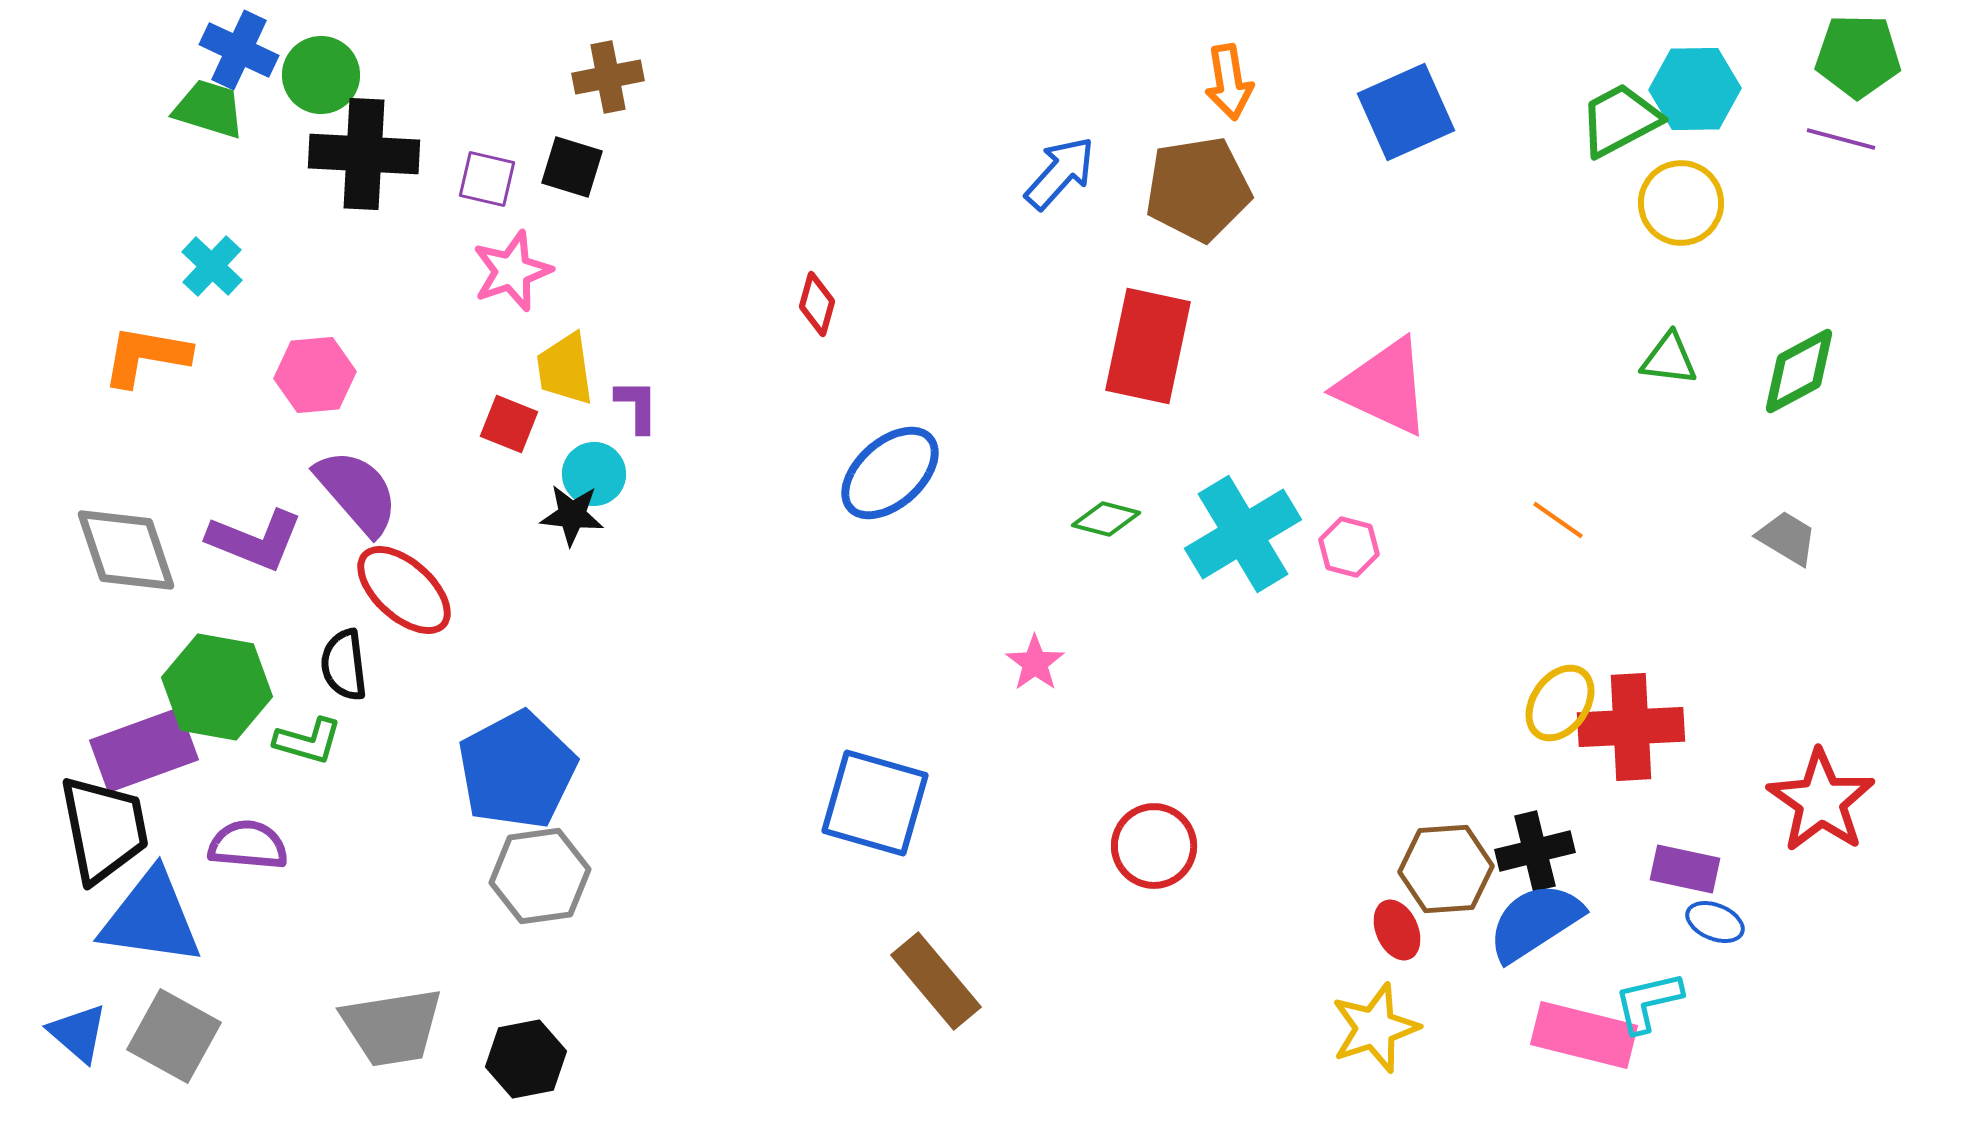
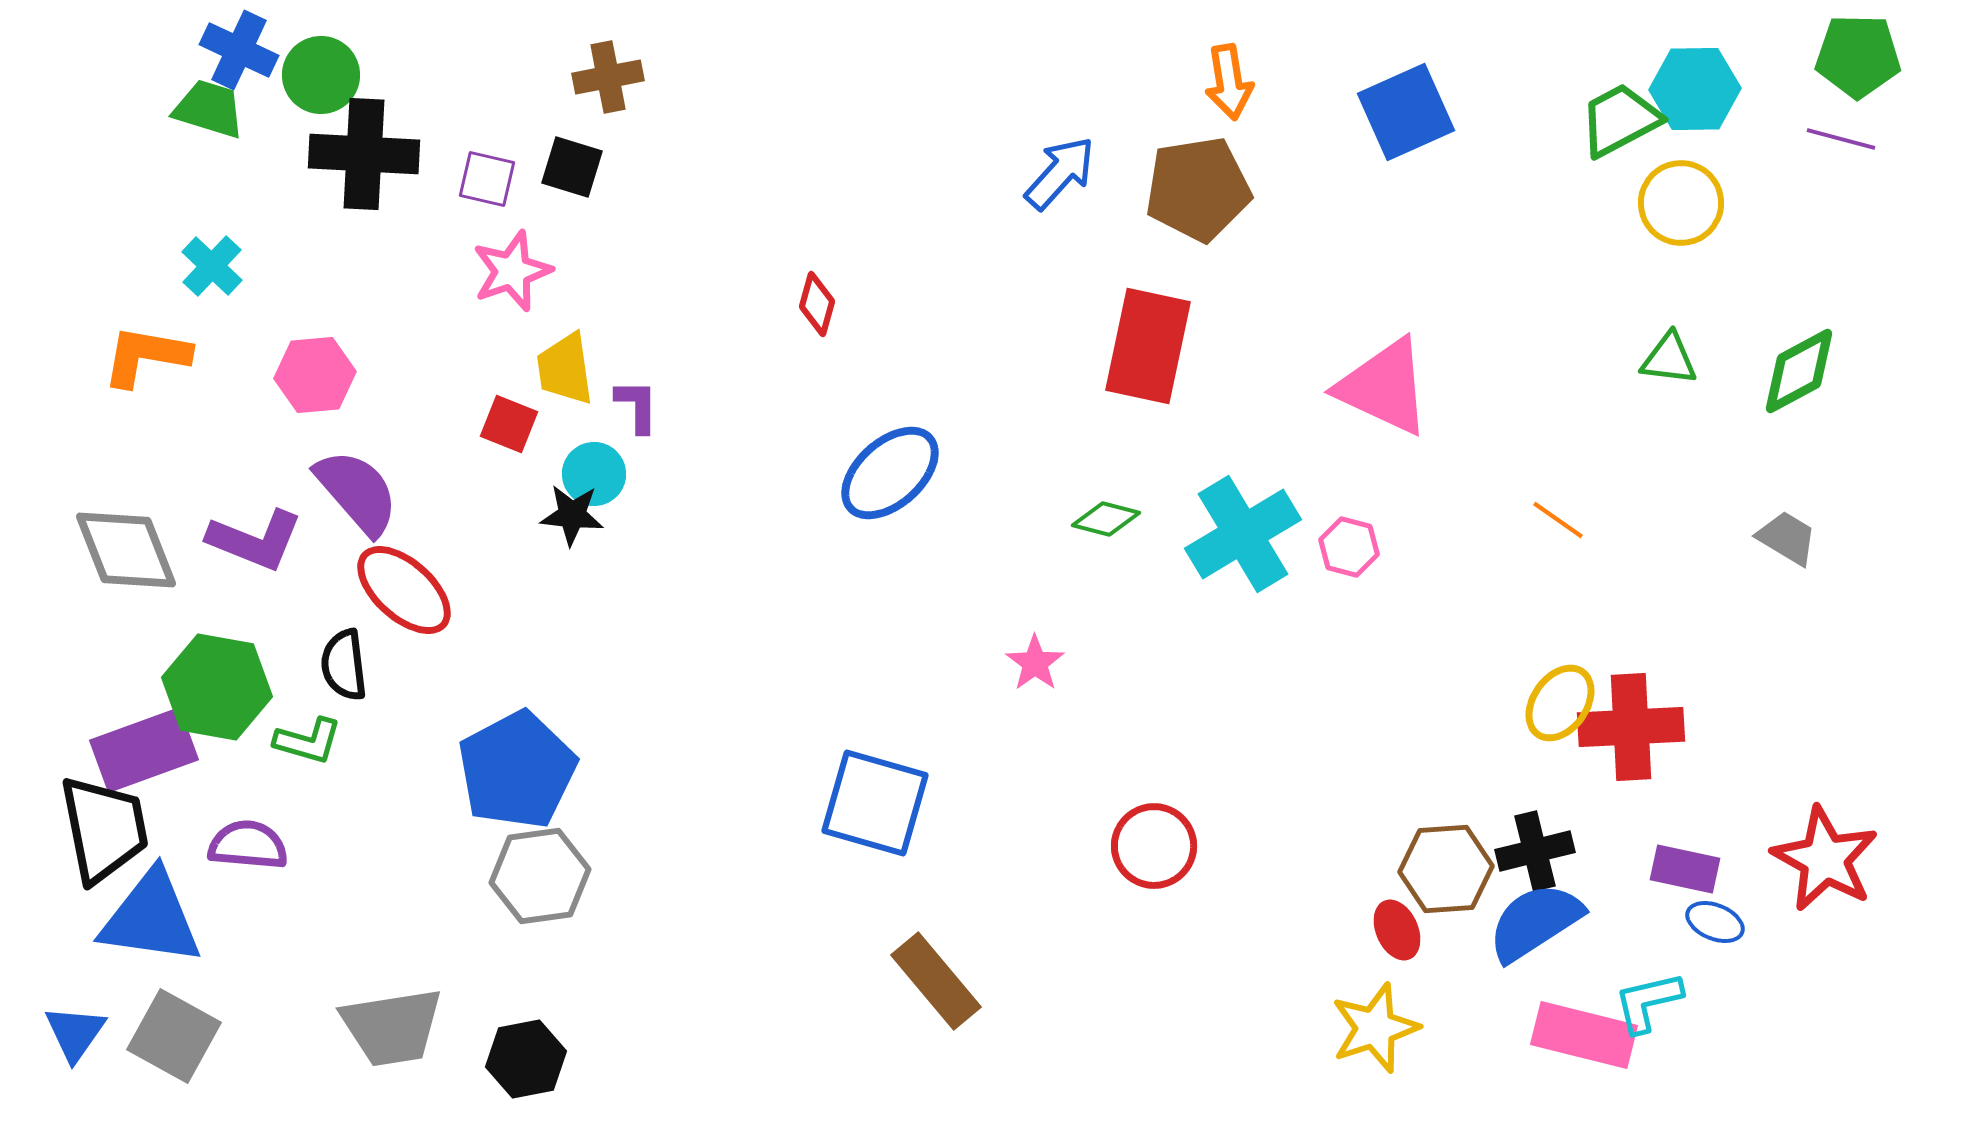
gray diamond at (126, 550): rotated 3 degrees counterclockwise
red star at (1821, 801): moved 4 px right, 58 px down; rotated 6 degrees counterclockwise
blue triangle at (78, 1033): moved 3 px left; rotated 24 degrees clockwise
